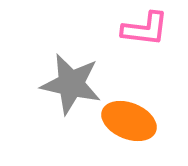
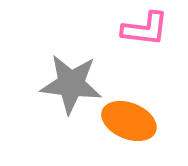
gray star: rotated 6 degrees counterclockwise
